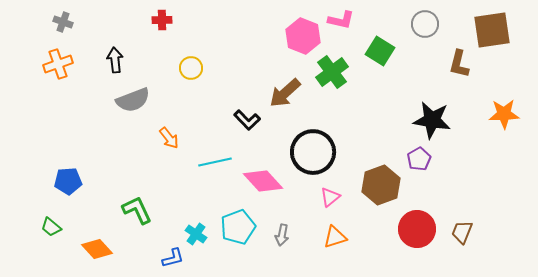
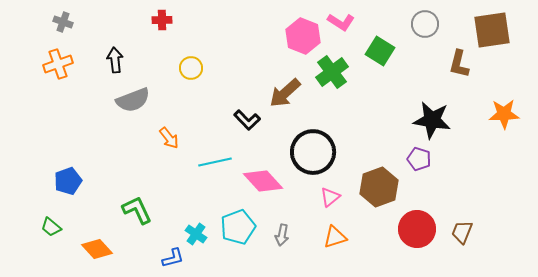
pink L-shape: moved 2 px down; rotated 20 degrees clockwise
purple pentagon: rotated 25 degrees counterclockwise
blue pentagon: rotated 16 degrees counterclockwise
brown hexagon: moved 2 px left, 2 px down
